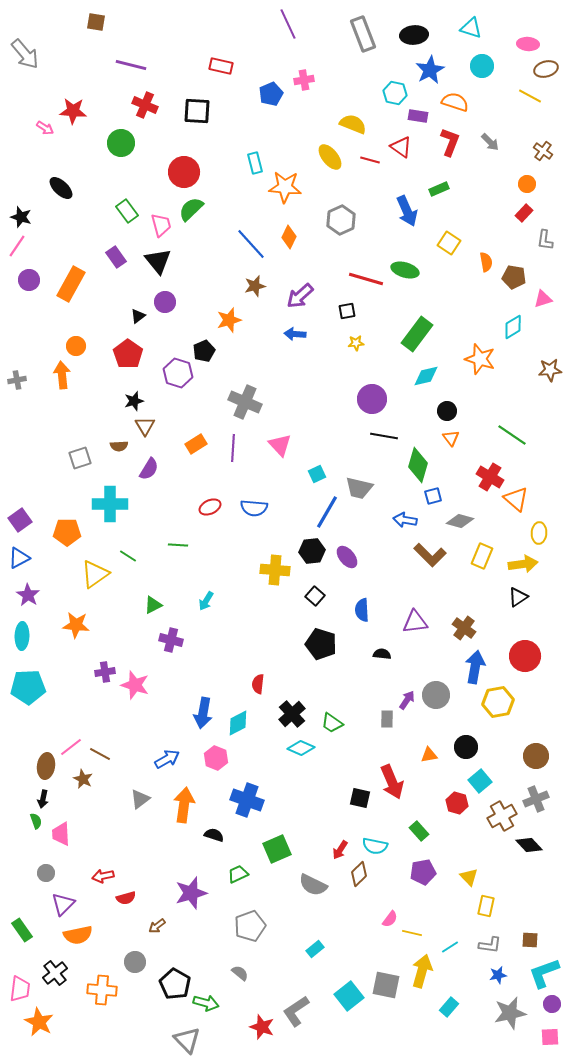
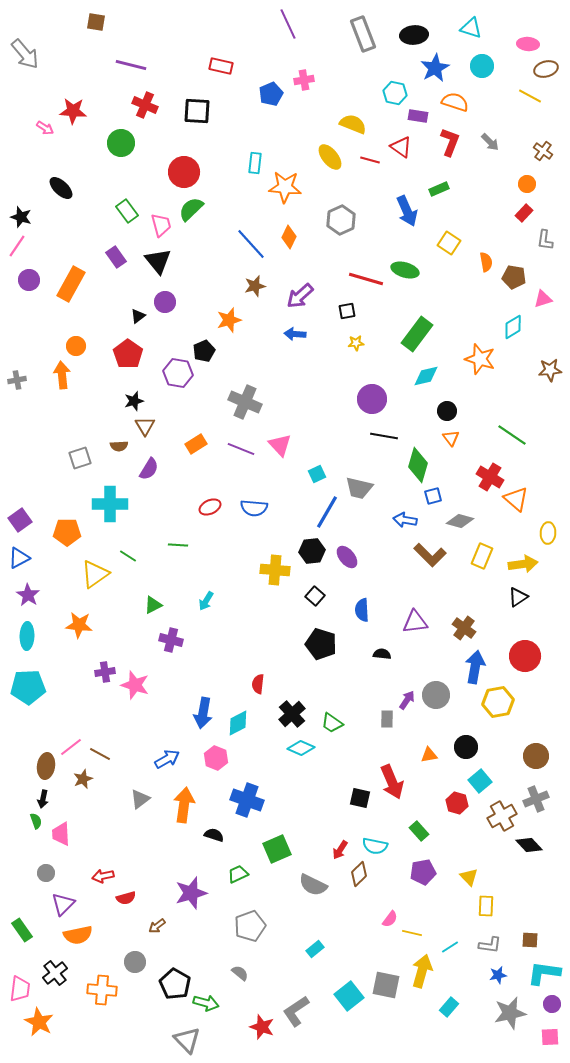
blue star at (430, 70): moved 5 px right, 2 px up
cyan rectangle at (255, 163): rotated 20 degrees clockwise
purple hexagon at (178, 373): rotated 8 degrees counterclockwise
purple line at (233, 448): moved 8 px right, 1 px down; rotated 72 degrees counterclockwise
yellow ellipse at (539, 533): moved 9 px right
orange star at (76, 625): moved 3 px right
cyan ellipse at (22, 636): moved 5 px right
brown star at (83, 779): rotated 24 degrees clockwise
yellow rectangle at (486, 906): rotated 10 degrees counterclockwise
cyan L-shape at (544, 973): rotated 28 degrees clockwise
